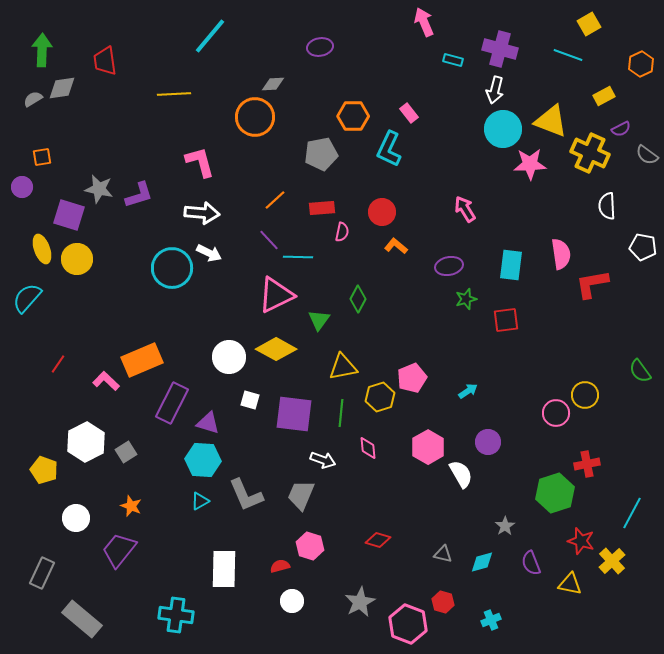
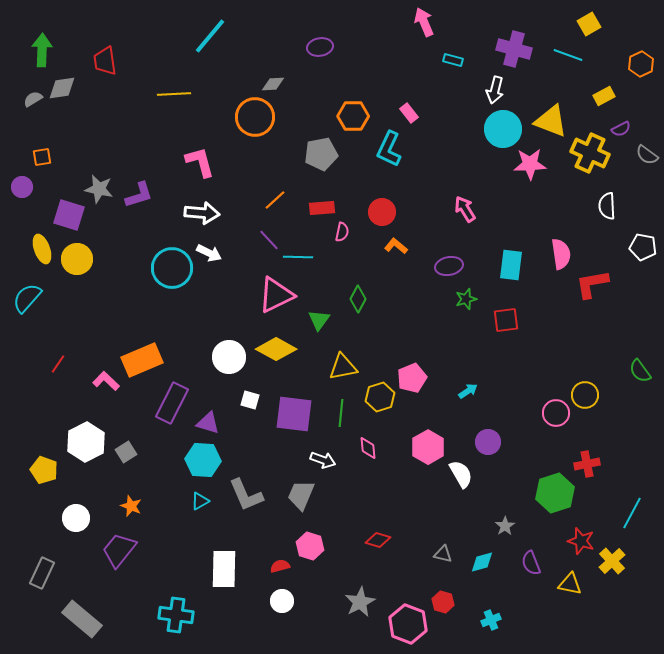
purple cross at (500, 49): moved 14 px right
white circle at (292, 601): moved 10 px left
